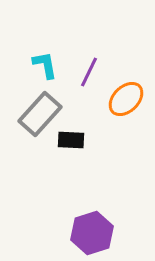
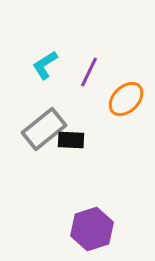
cyan L-shape: rotated 112 degrees counterclockwise
gray rectangle: moved 4 px right, 15 px down; rotated 9 degrees clockwise
purple hexagon: moved 4 px up
